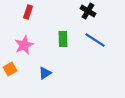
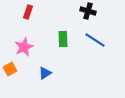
black cross: rotated 14 degrees counterclockwise
pink star: moved 2 px down
